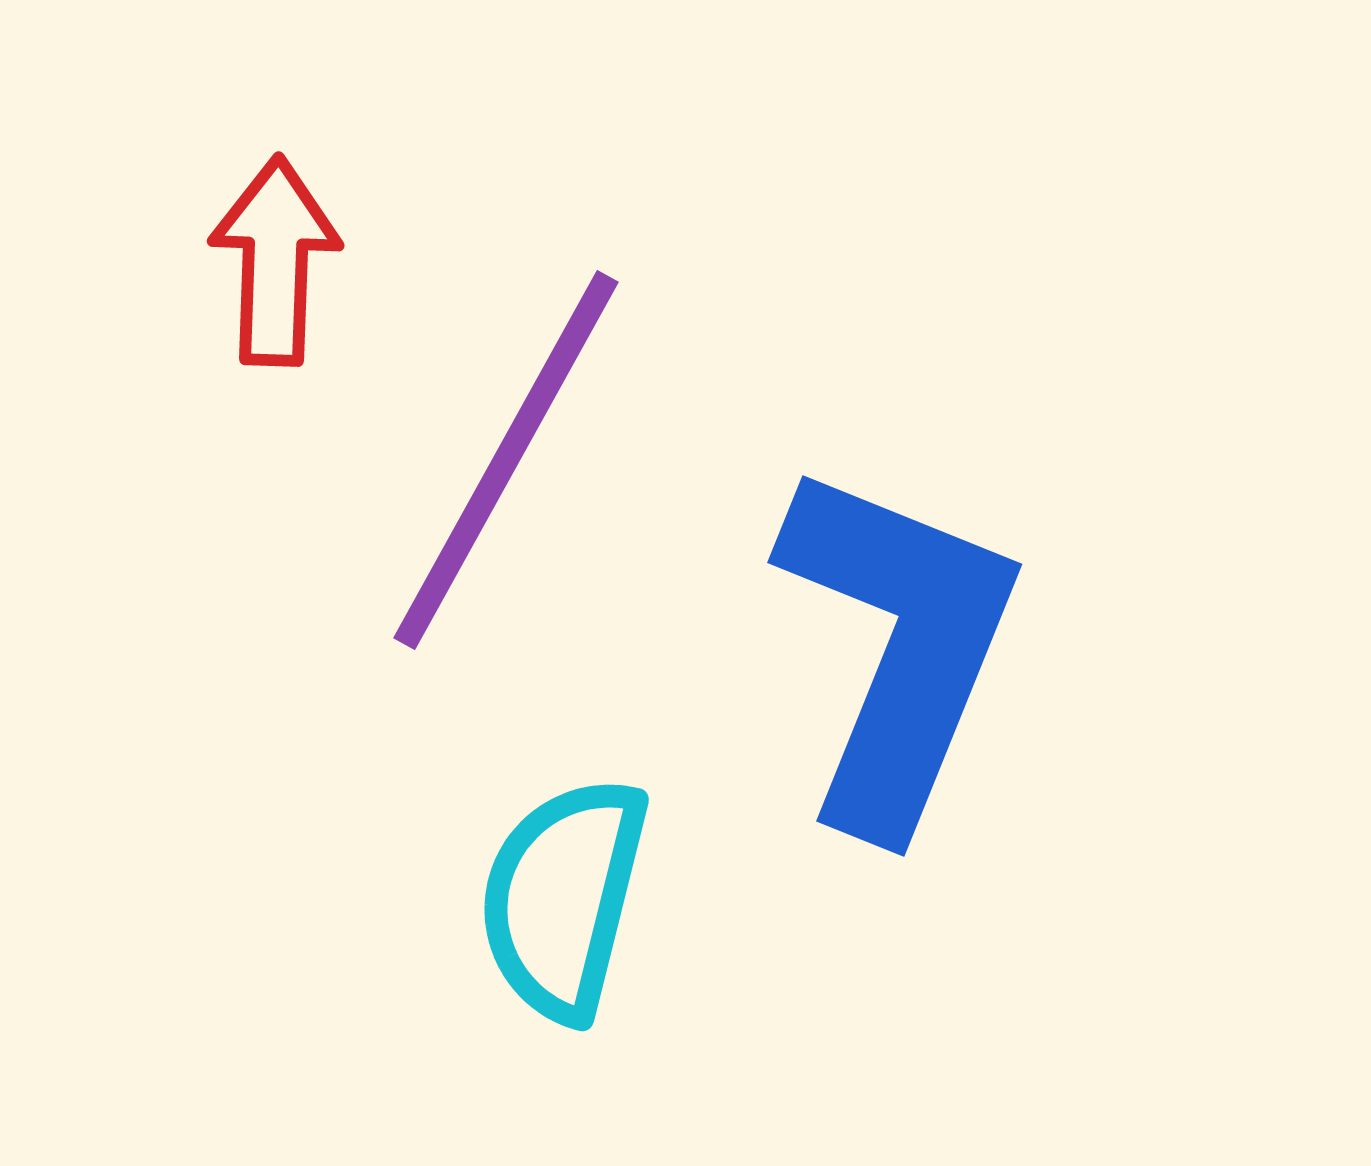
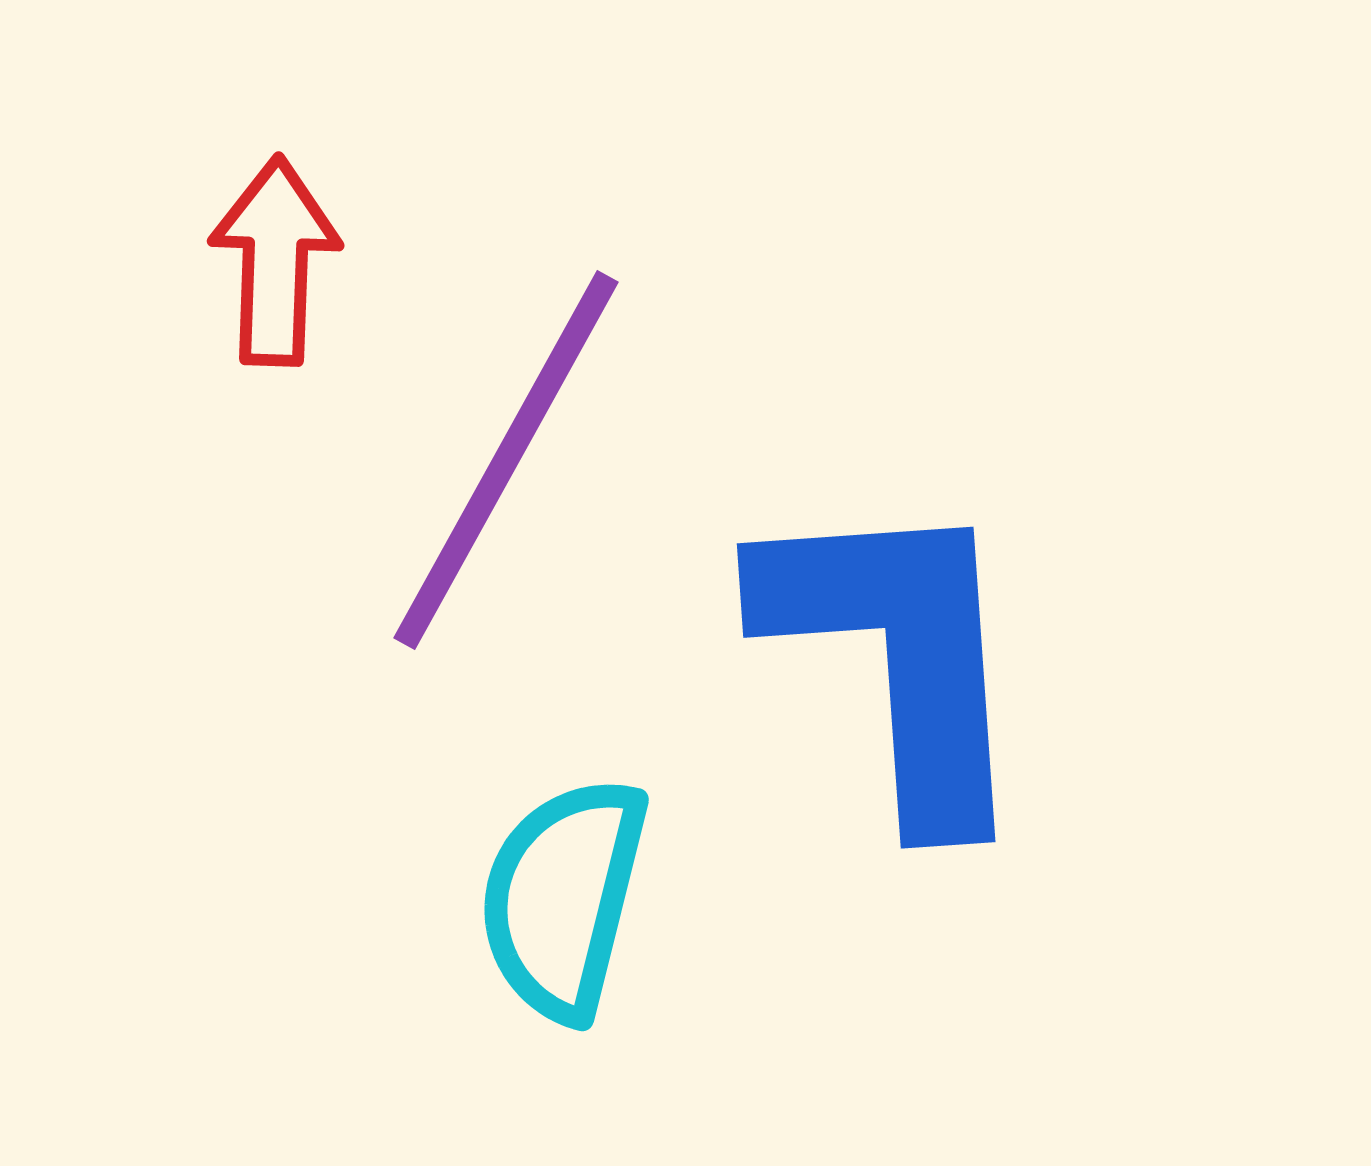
blue L-shape: moved 9 px down; rotated 26 degrees counterclockwise
